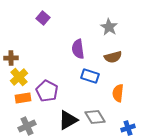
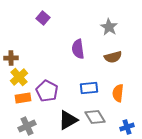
blue rectangle: moved 1 px left, 12 px down; rotated 24 degrees counterclockwise
blue cross: moved 1 px left, 1 px up
